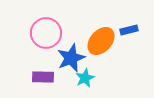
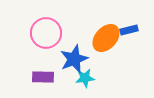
orange ellipse: moved 5 px right, 3 px up
blue star: moved 3 px right, 1 px down
cyan star: rotated 18 degrees clockwise
